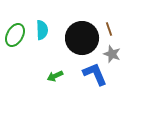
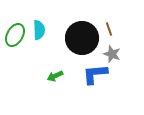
cyan semicircle: moved 3 px left
blue L-shape: rotated 72 degrees counterclockwise
